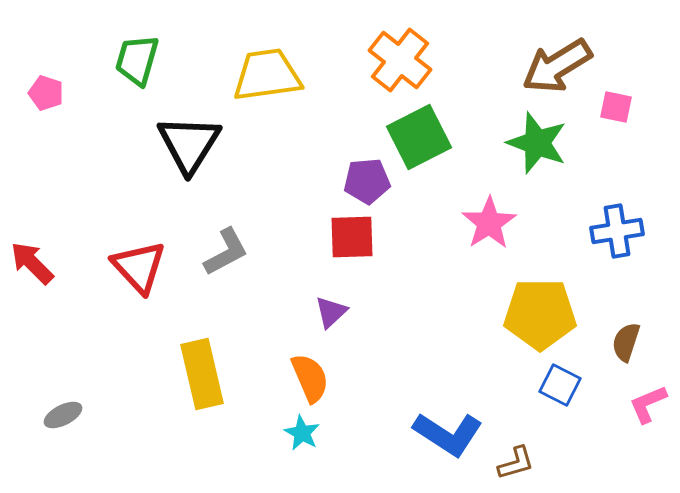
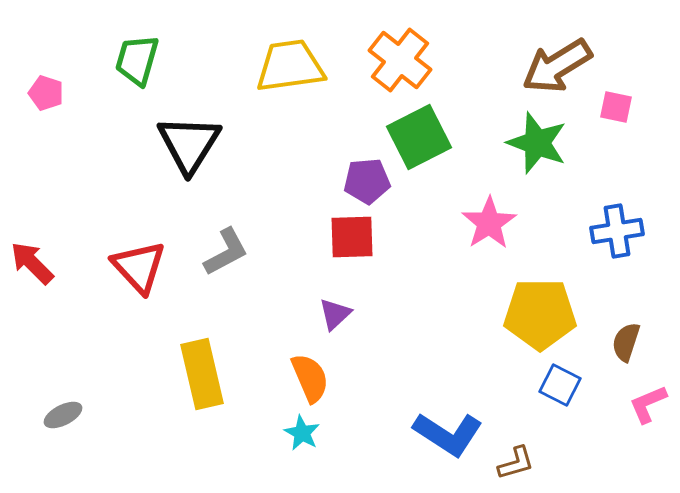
yellow trapezoid: moved 23 px right, 9 px up
purple triangle: moved 4 px right, 2 px down
